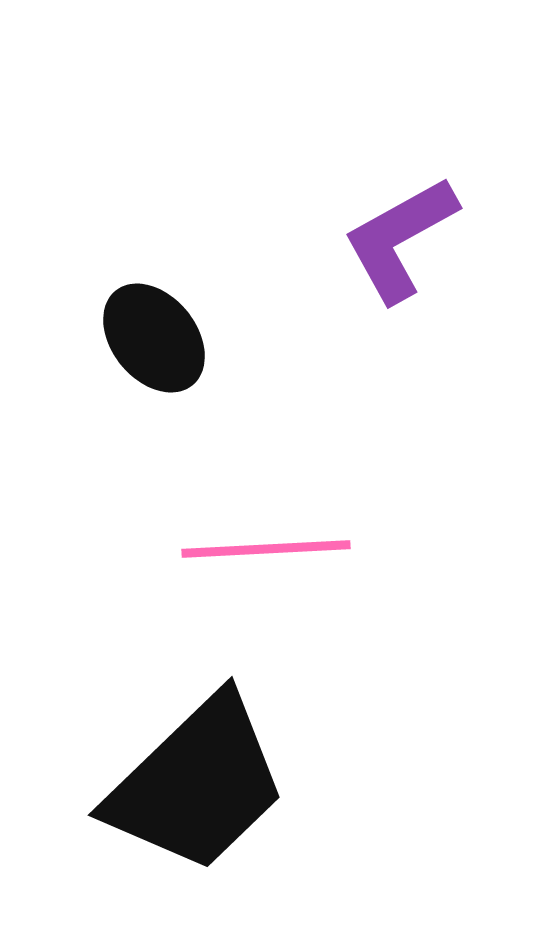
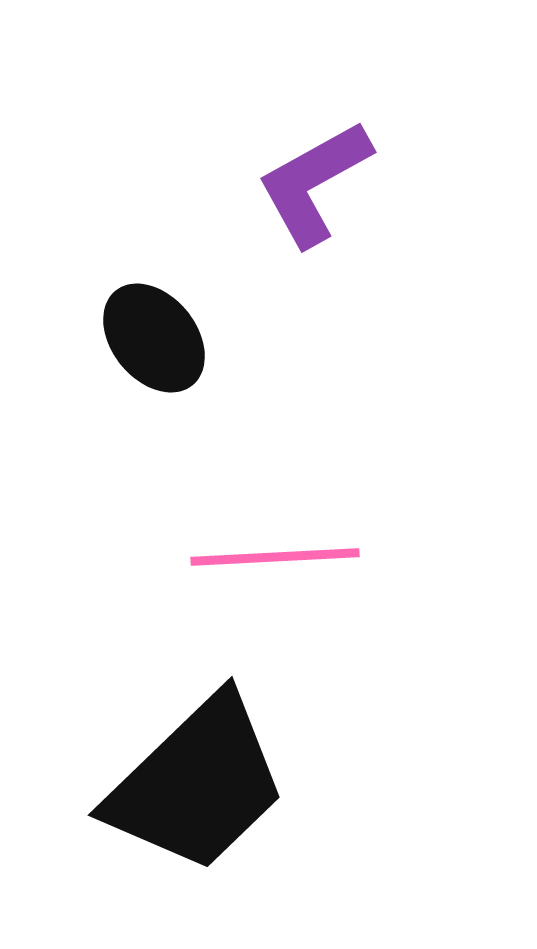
purple L-shape: moved 86 px left, 56 px up
pink line: moved 9 px right, 8 px down
